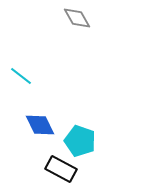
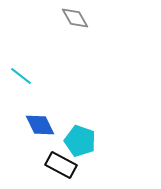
gray diamond: moved 2 px left
black rectangle: moved 4 px up
